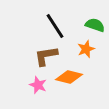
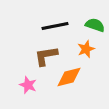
black line: rotated 68 degrees counterclockwise
orange diamond: rotated 28 degrees counterclockwise
pink star: moved 10 px left
